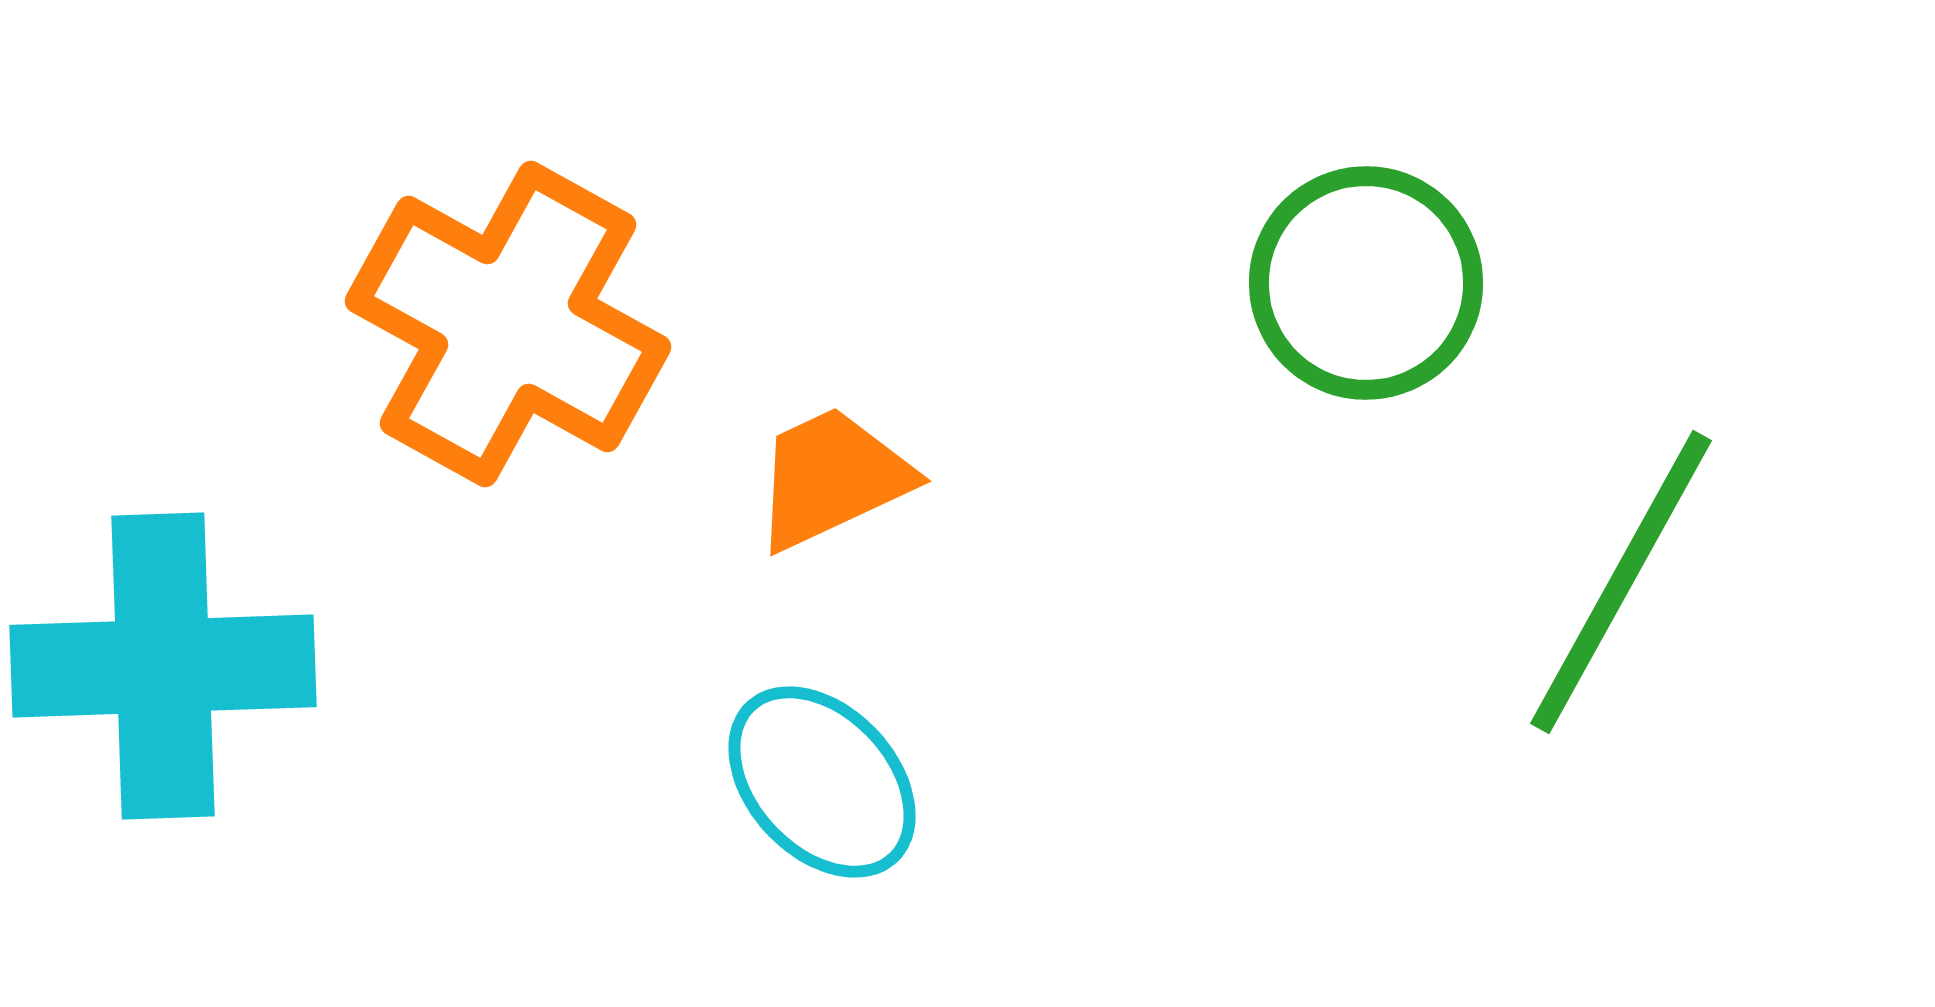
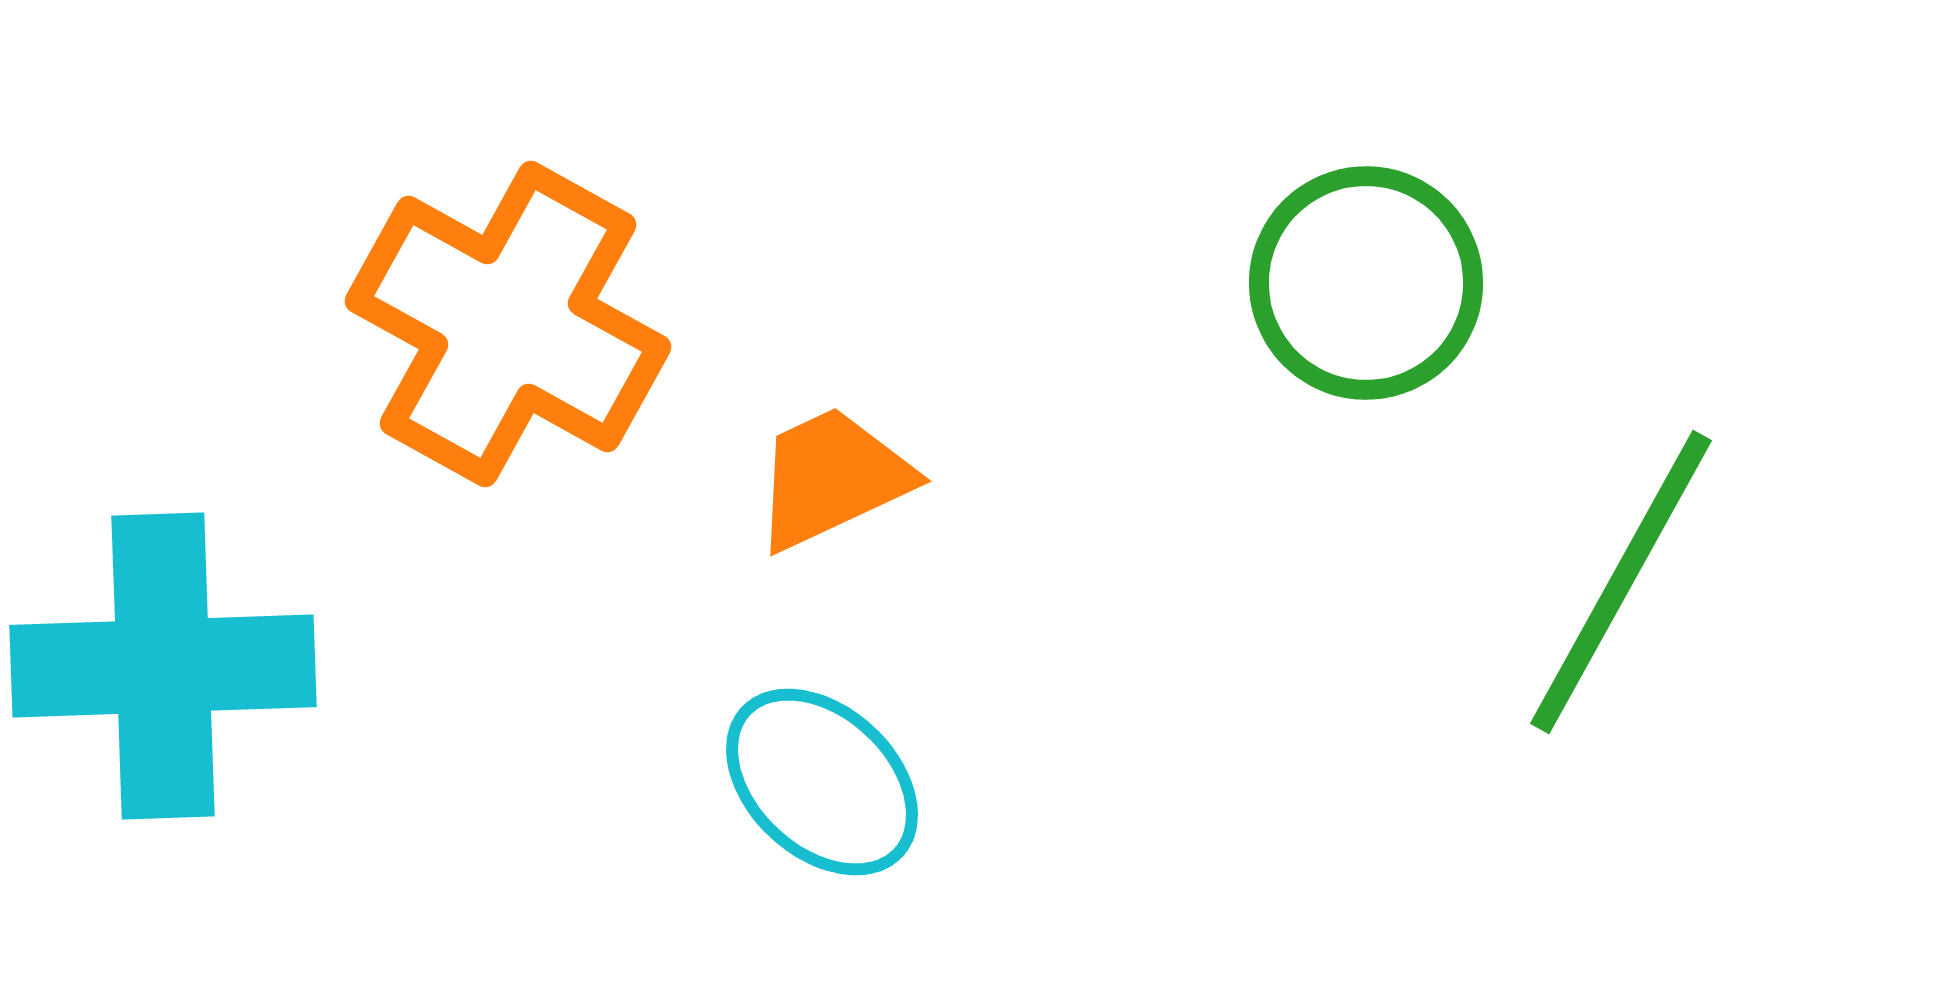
cyan ellipse: rotated 4 degrees counterclockwise
